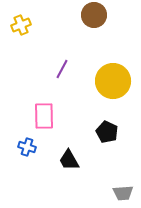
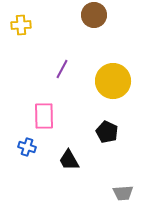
yellow cross: rotated 18 degrees clockwise
